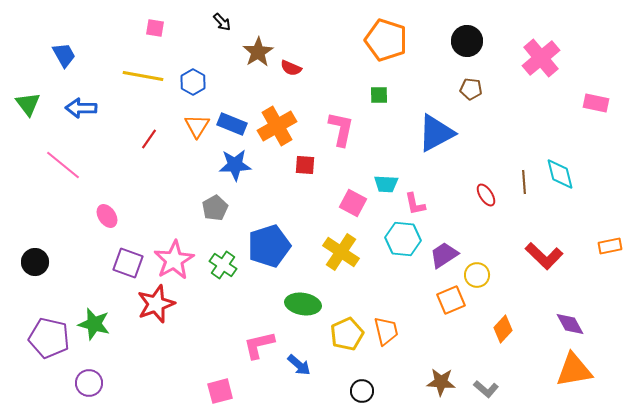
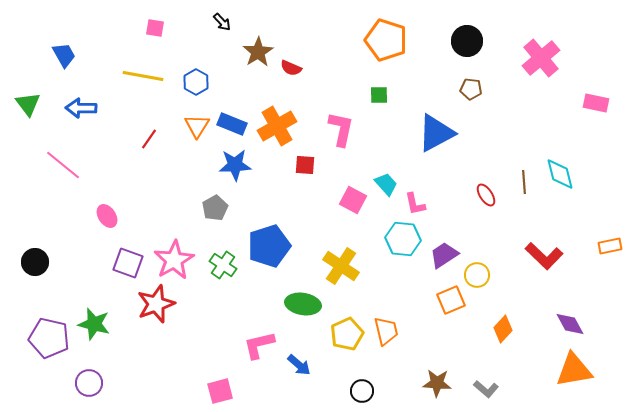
blue hexagon at (193, 82): moved 3 px right
cyan trapezoid at (386, 184): rotated 135 degrees counterclockwise
pink square at (353, 203): moved 3 px up
yellow cross at (341, 252): moved 14 px down
brown star at (441, 382): moved 4 px left, 1 px down
